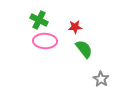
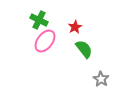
red star: rotated 24 degrees counterclockwise
pink ellipse: rotated 55 degrees counterclockwise
